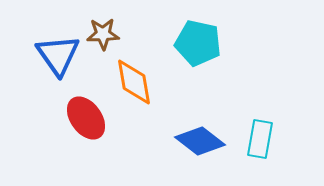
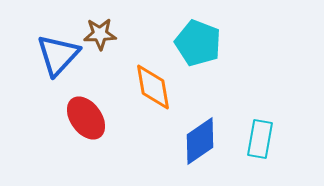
brown star: moved 3 px left
cyan pentagon: rotated 9 degrees clockwise
blue triangle: rotated 18 degrees clockwise
orange diamond: moved 19 px right, 5 px down
blue diamond: rotated 72 degrees counterclockwise
